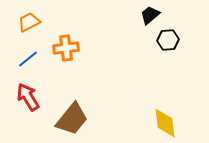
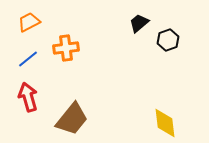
black trapezoid: moved 11 px left, 8 px down
black hexagon: rotated 15 degrees counterclockwise
red arrow: rotated 16 degrees clockwise
